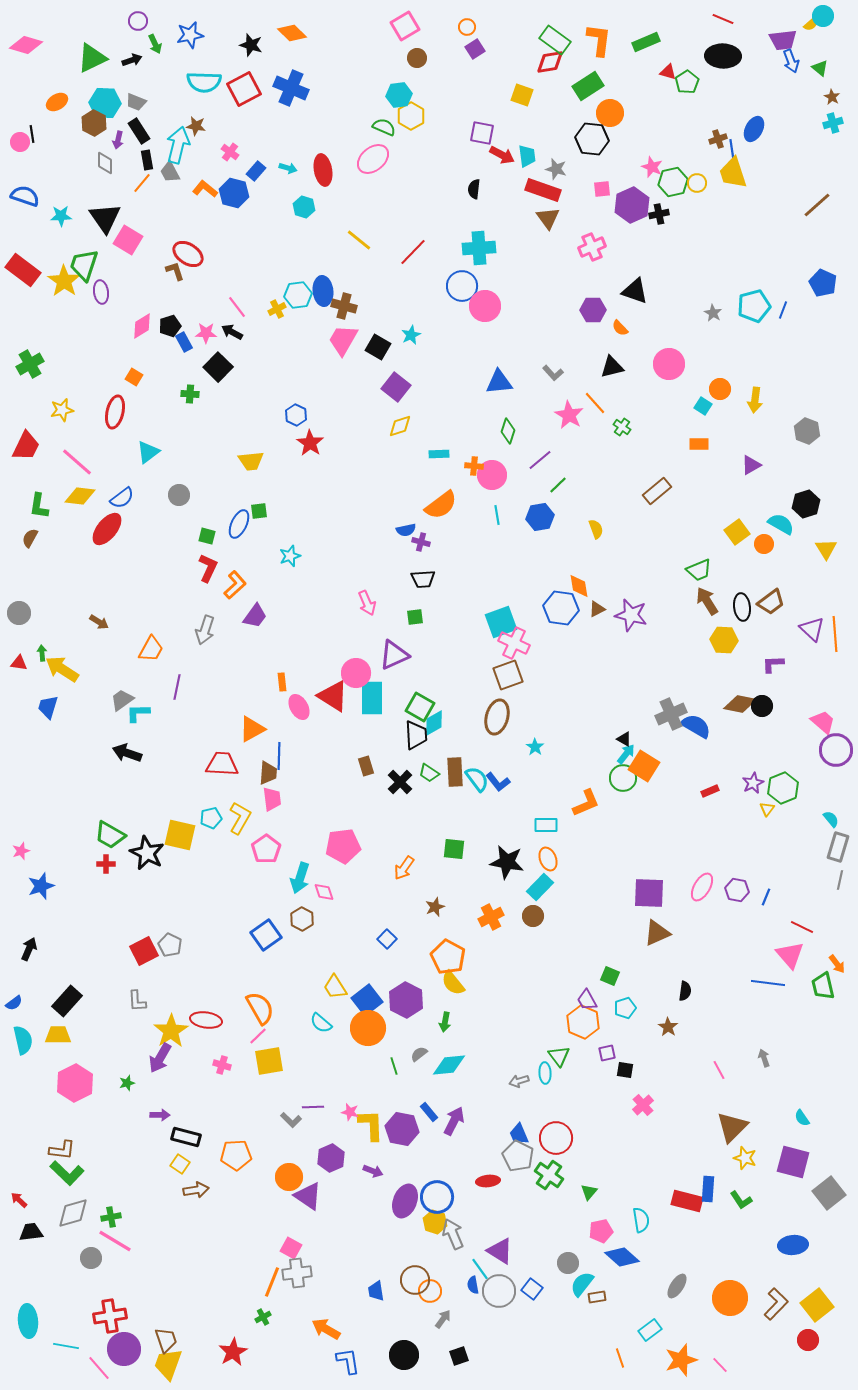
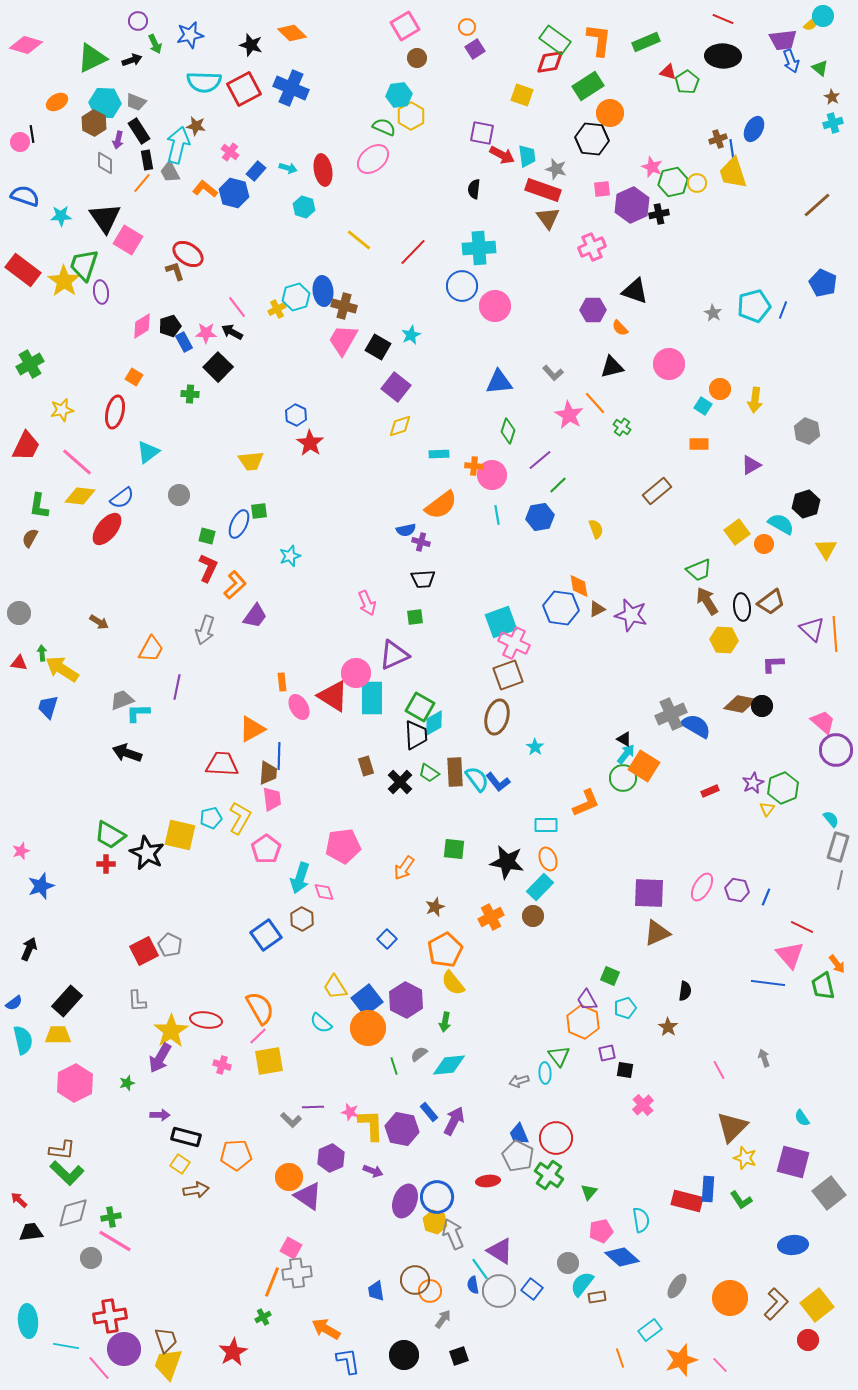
cyan hexagon at (298, 295): moved 2 px left, 2 px down; rotated 8 degrees counterclockwise
pink circle at (485, 306): moved 10 px right
gray trapezoid at (122, 700): rotated 15 degrees clockwise
orange pentagon at (448, 957): moved 3 px left, 7 px up; rotated 16 degrees clockwise
